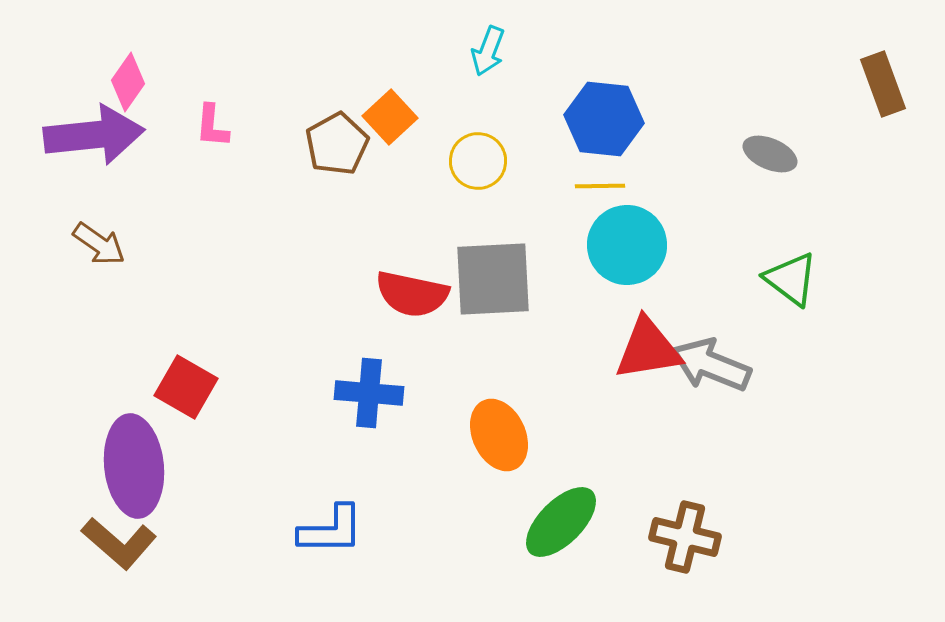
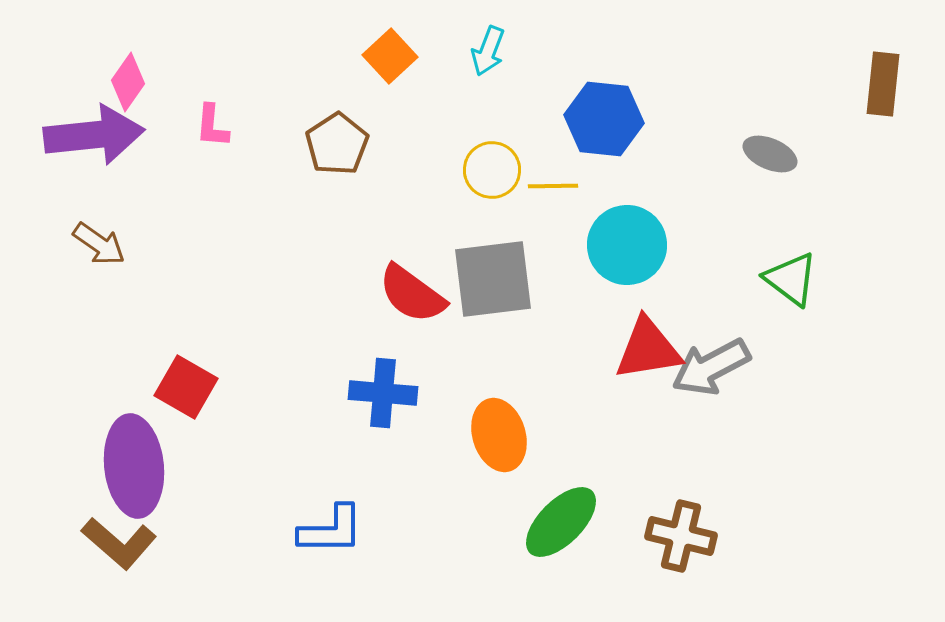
brown rectangle: rotated 26 degrees clockwise
orange square: moved 61 px up
brown pentagon: rotated 4 degrees counterclockwise
yellow circle: moved 14 px right, 9 px down
yellow line: moved 47 px left
gray square: rotated 4 degrees counterclockwise
red semicircle: rotated 24 degrees clockwise
gray arrow: moved 2 px down; rotated 50 degrees counterclockwise
blue cross: moved 14 px right
orange ellipse: rotated 8 degrees clockwise
brown cross: moved 4 px left, 1 px up
